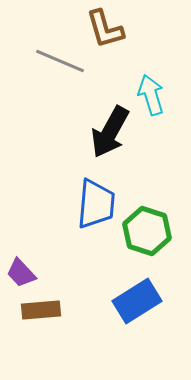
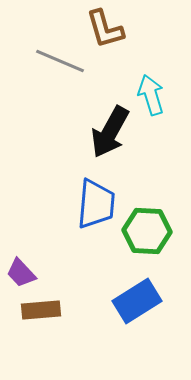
green hexagon: rotated 15 degrees counterclockwise
